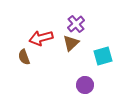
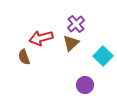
cyan square: rotated 30 degrees counterclockwise
